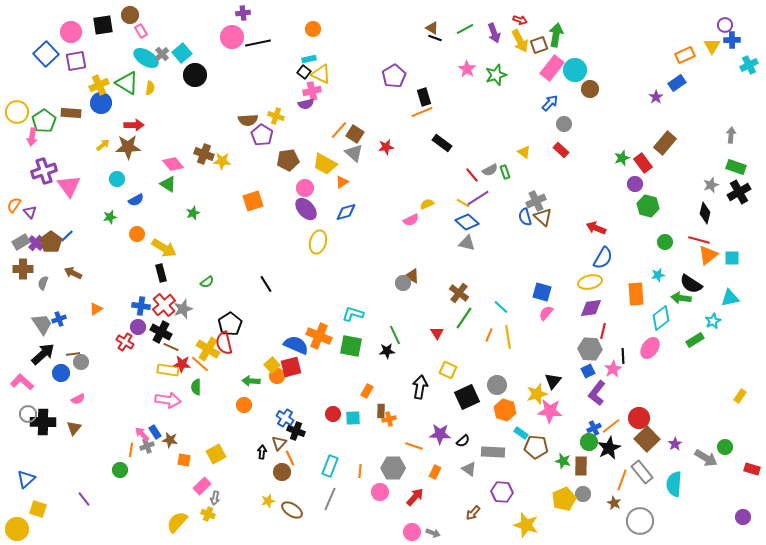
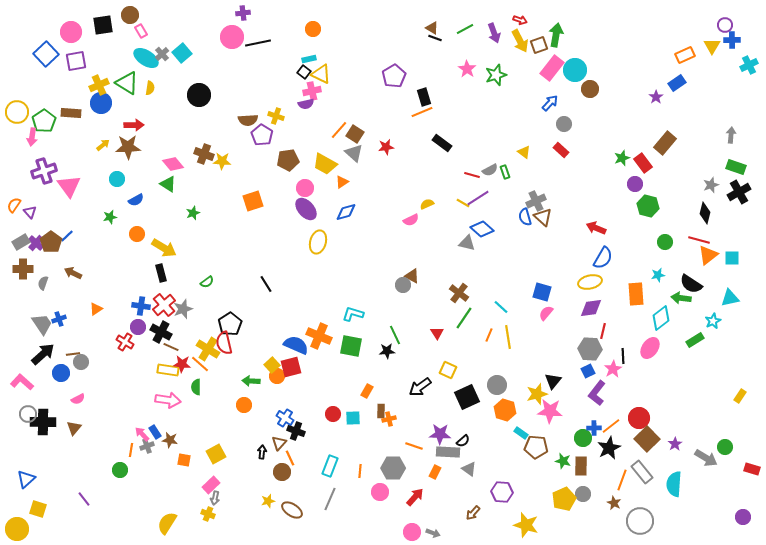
black circle at (195, 75): moved 4 px right, 20 px down
red line at (472, 175): rotated 35 degrees counterclockwise
blue diamond at (467, 222): moved 15 px right, 7 px down
gray circle at (403, 283): moved 2 px down
black arrow at (420, 387): rotated 135 degrees counterclockwise
blue cross at (594, 428): rotated 24 degrees clockwise
green circle at (589, 442): moved 6 px left, 4 px up
gray rectangle at (493, 452): moved 45 px left
pink rectangle at (202, 486): moved 9 px right, 1 px up
yellow semicircle at (177, 522): moved 10 px left, 1 px down; rotated 10 degrees counterclockwise
